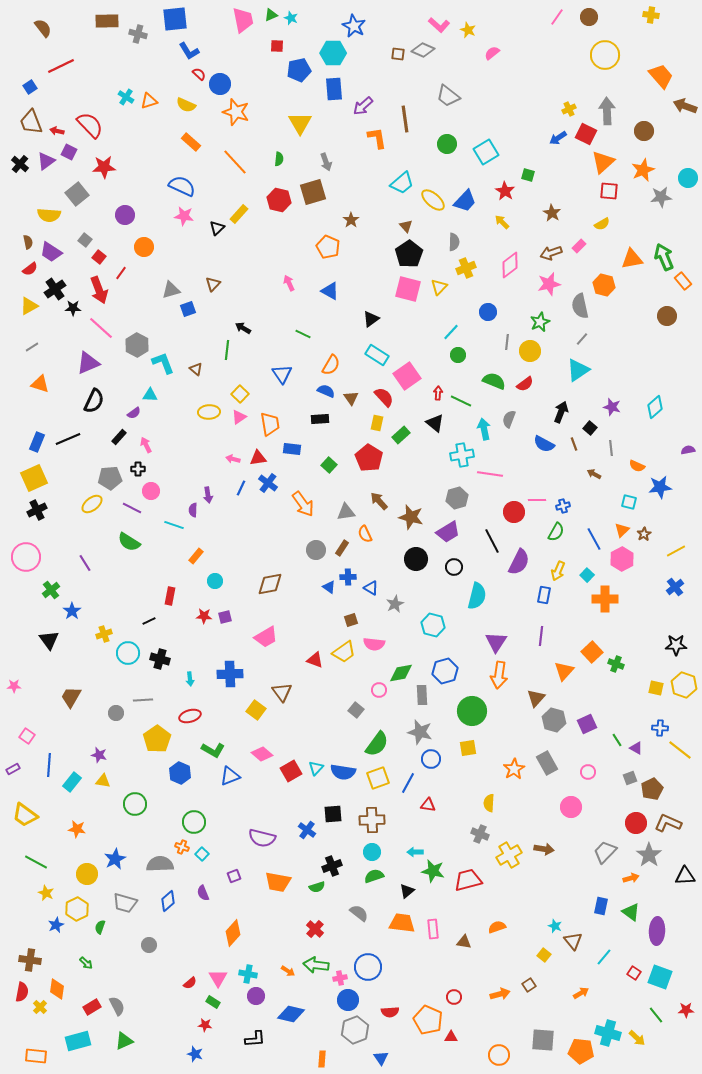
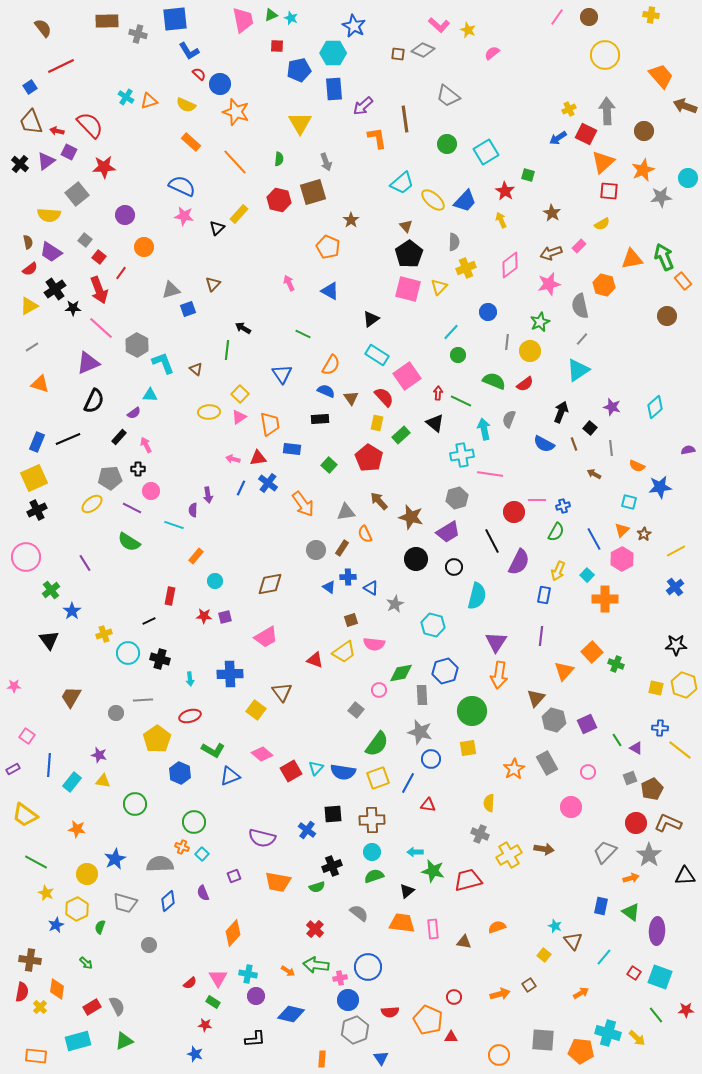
yellow arrow at (502, 222): moved 1 px left, 2 px up; rotated 21 degrees clockwise
